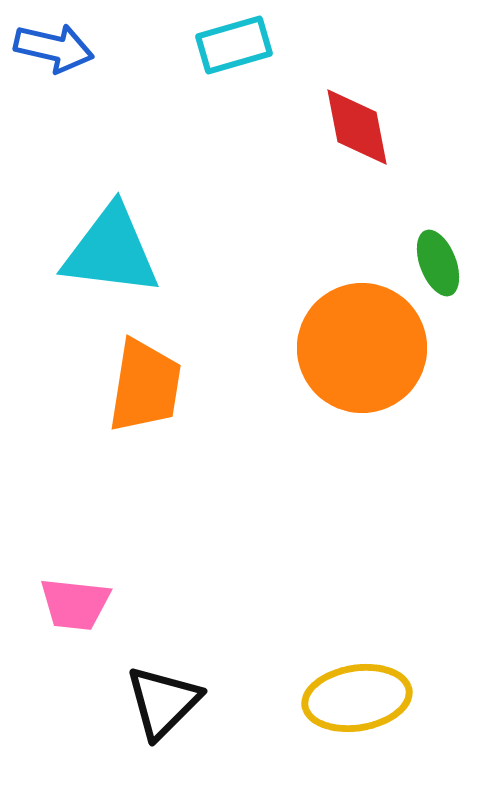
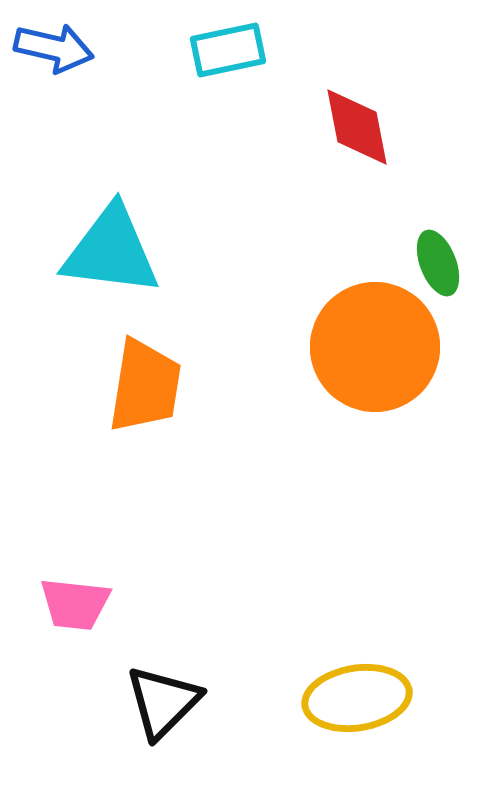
cyan rectangle: moved 6 px left, 5 px down; rotated 4 degrees clockwise
orange circle: moved 13 px right, 1 px up
